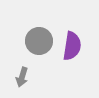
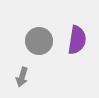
purple semicircle: moved 5 px right, 6 px up
